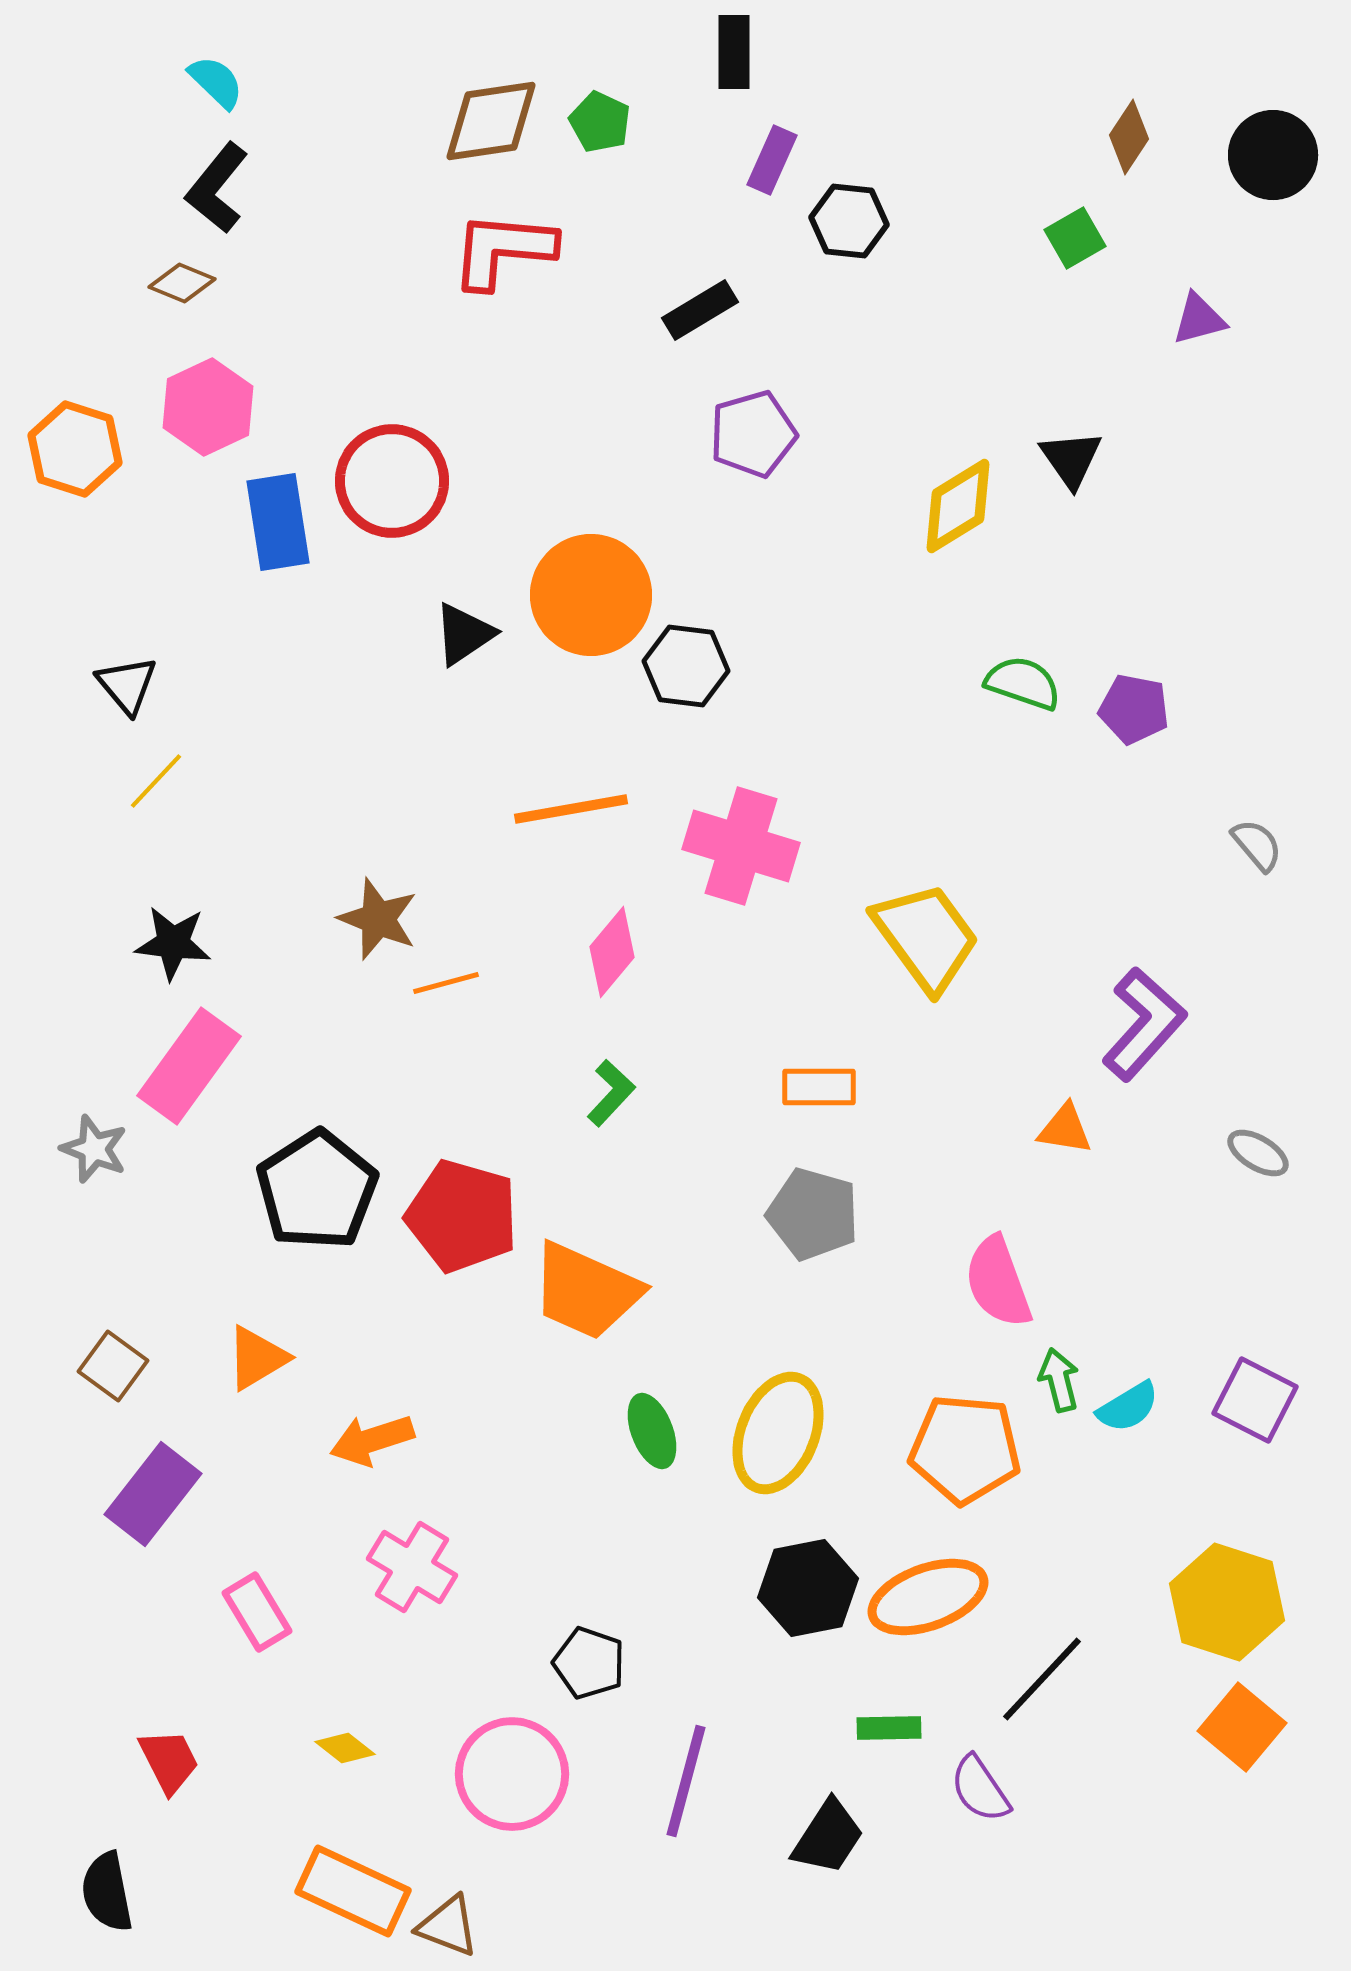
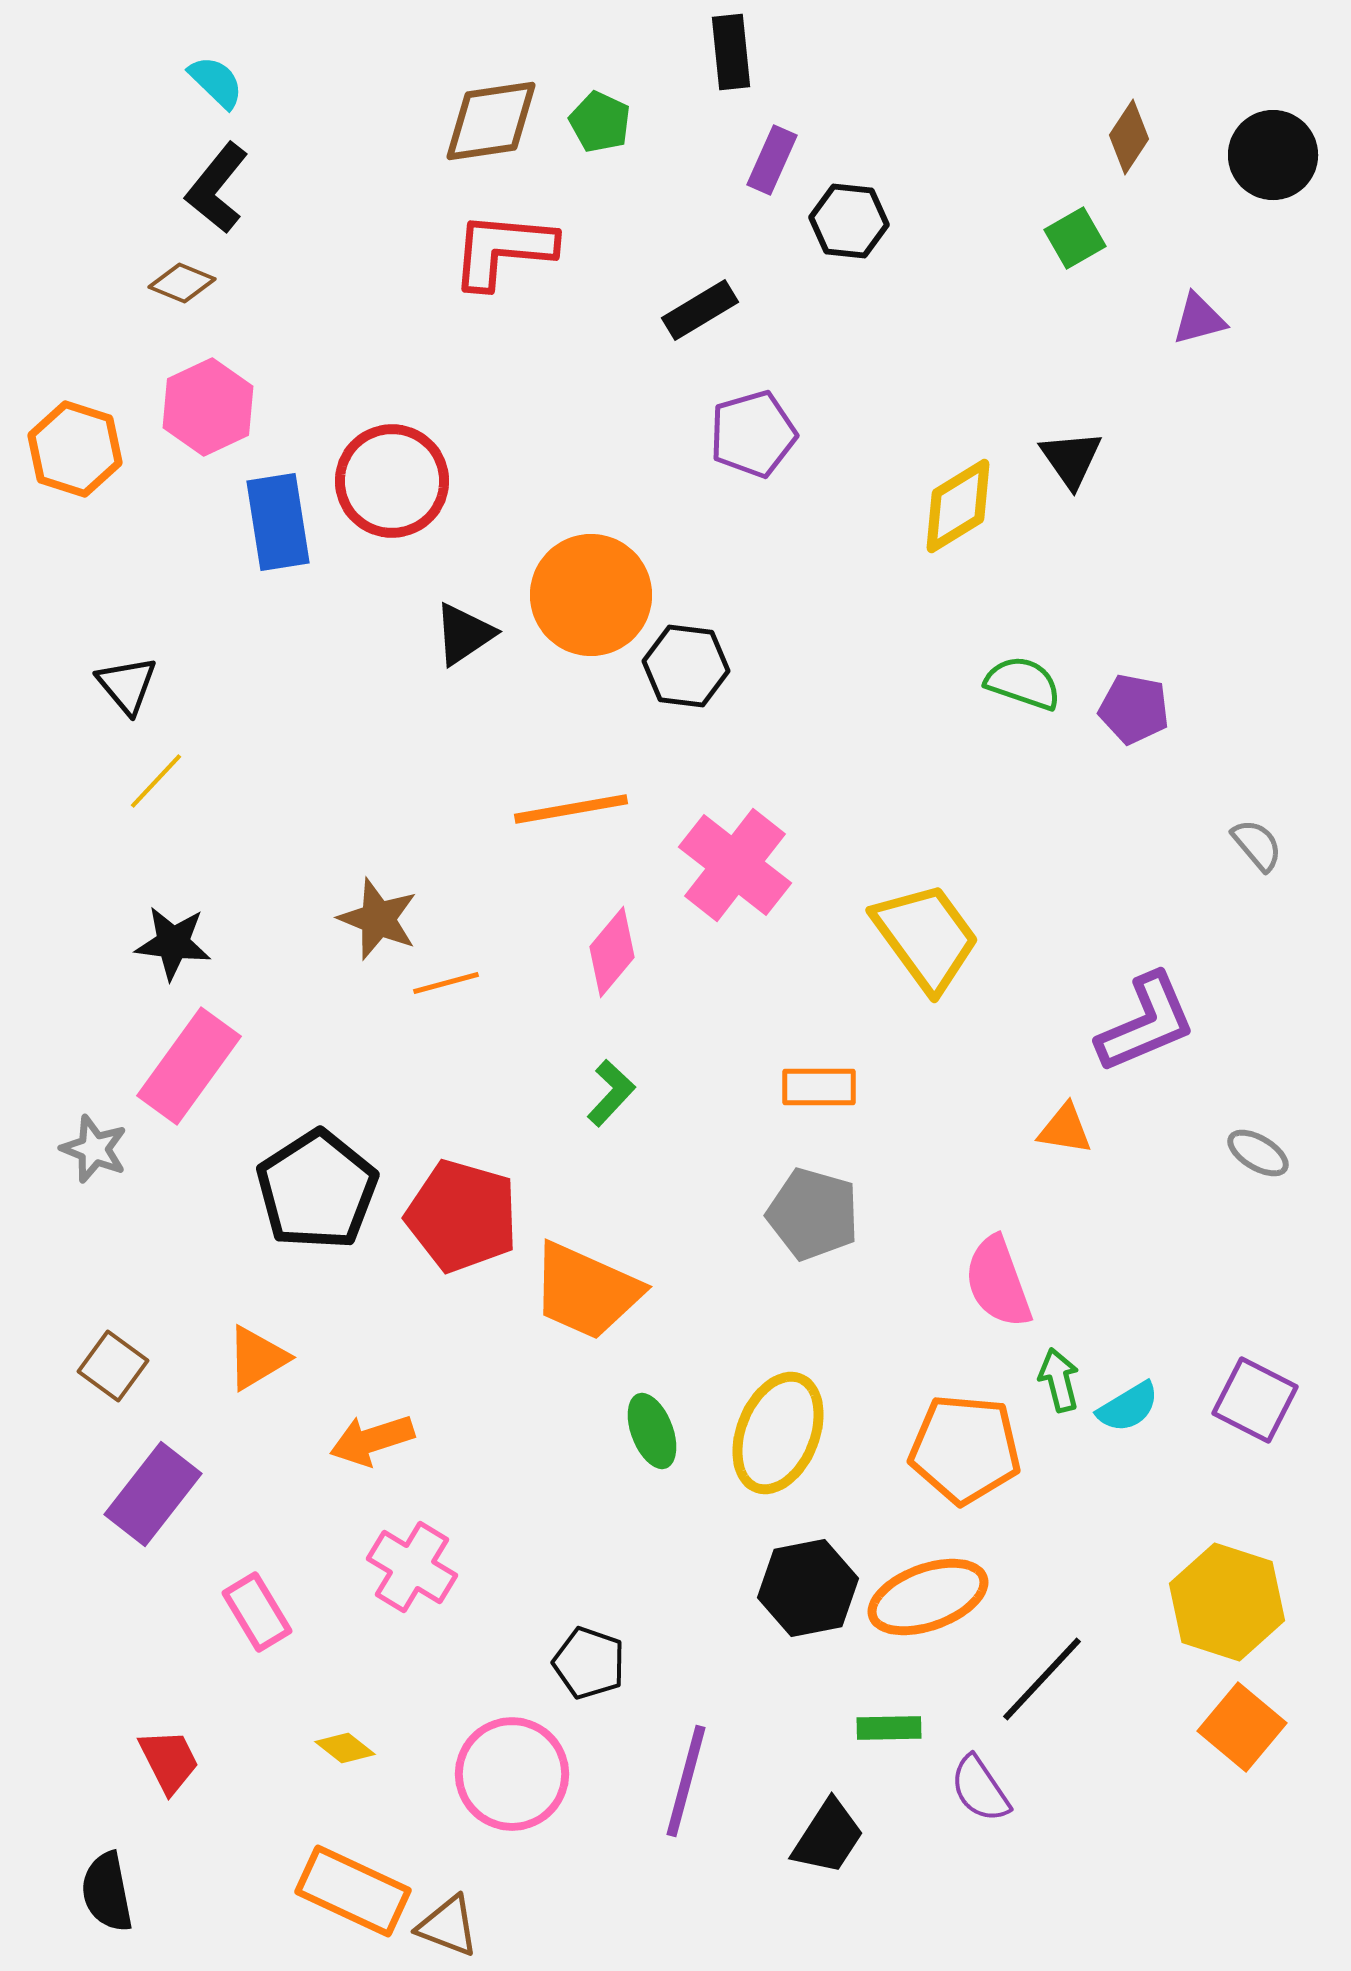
black rectangle at (734, 52): moved 3 px left; rotated 6 degrees counterclockwise
pink cross at (741, 846): moved 6 px left, 19 px down; rotated 21 degrees clockwise
purple L-shape at (1144, 1024): moved 2 px right, 1 px up; rotated 25 degrees clockwise
